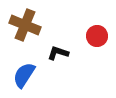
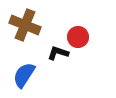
red circle: moved 19 px left, 1 px down
